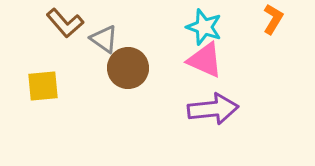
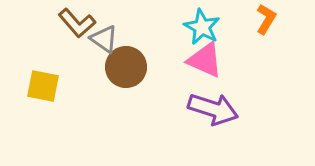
orange L-shape: moved 7 px left
brown L-shape: moved 12 px right
cyan star: moved 2 px left; rotated 9 degrees clockwise
brown circle: moved 2 px left, 1 px up
yellow square: rotated 16 degrees clockwise
purple arrow: rotated 24 degrees clockwise
